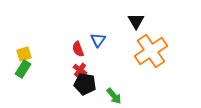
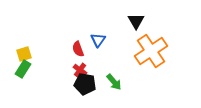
green arrow: moved 14 px up
